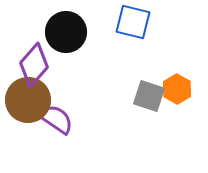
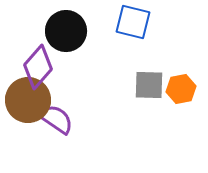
black circle: moved 1 px up
purple diamond: moved 4 px right, 2 px down
orange hexagon: moved 4 px right; rotated 20 degrees clockwise
gray square: moved 11 px up; rotated 16 degrees counterclockwise
